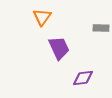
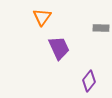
purple diamond: moved 6 px right, 3 px down; rotated 45 degrees counterclockwise
